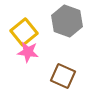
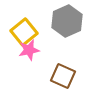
gray hexagon: rotated 16 degrees clockwise
pink star: moved 1 px right, 2 px up; rotated 20 degrees counterclockwise
